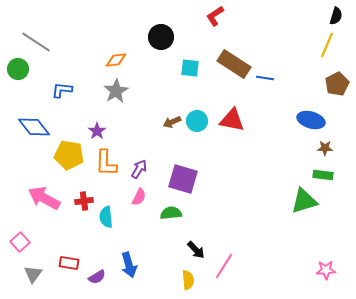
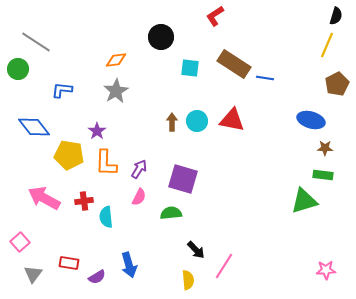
brown arrow: rotated 114 degrees clockwise
